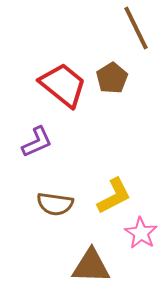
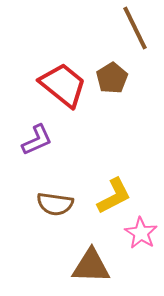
brown line: moved 1 px left
purple L-shape: moved 2 px up
